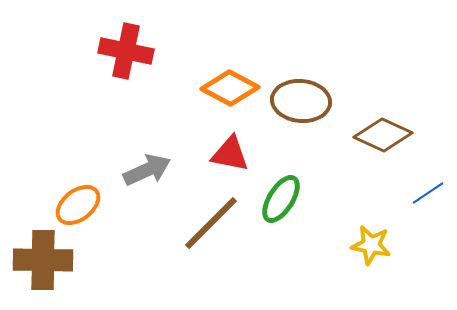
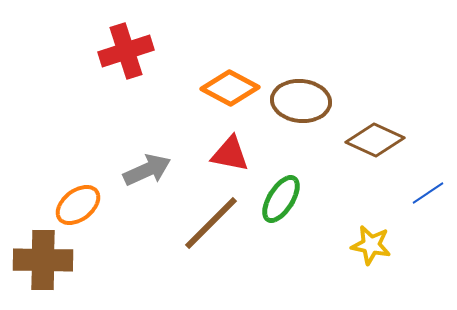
red cross: rotated 30 degrees counterclockwise
brown diamond: moved 8 px left, 5 px down
